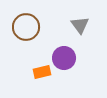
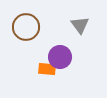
purple circle: moved 4 px left, 1 px up
orange rectangle: moved 5 px right, 3 px up; rotated 18 degrees clockwise
